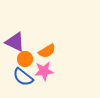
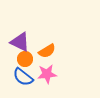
purple triangle: moved 5 px right
pink star: moved 3 px right, 3 px down
